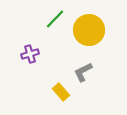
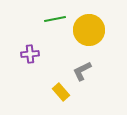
green line: rotated 35 degrees clockwise
purple cross: rotated 12 degrees clockwise
gray L-shape: moved 1 px left, 1 px up
